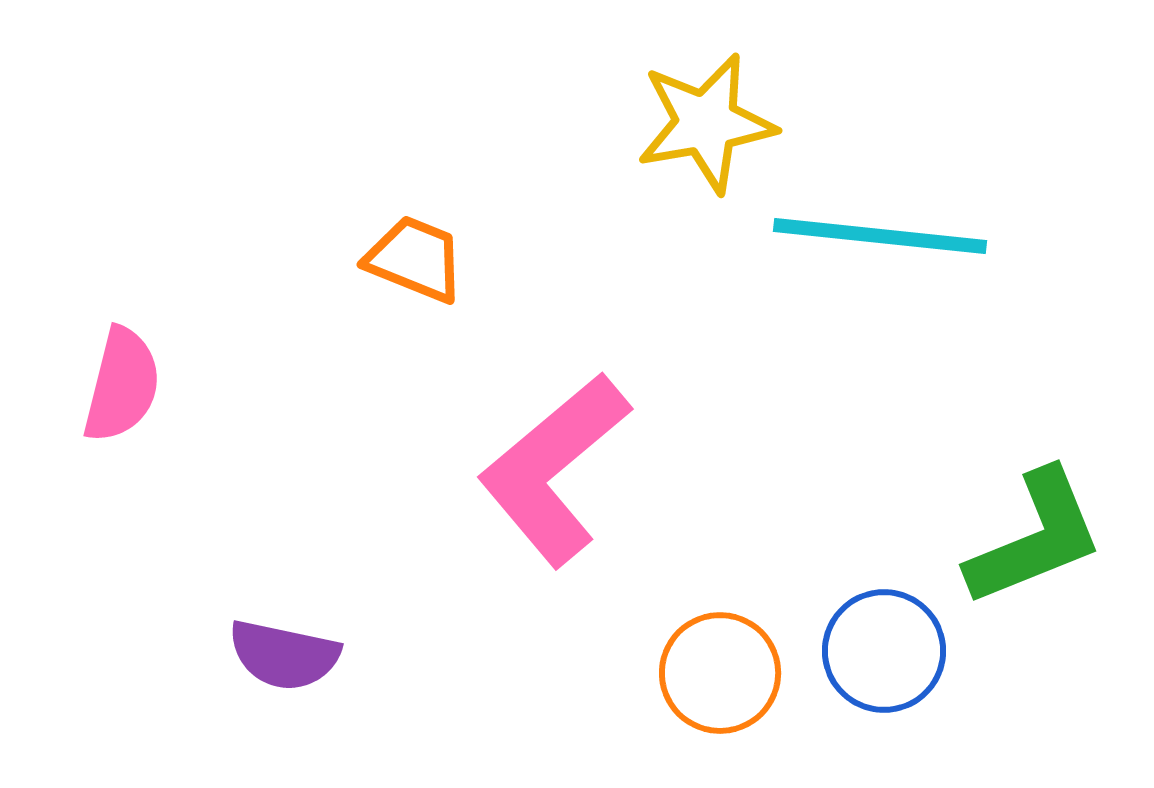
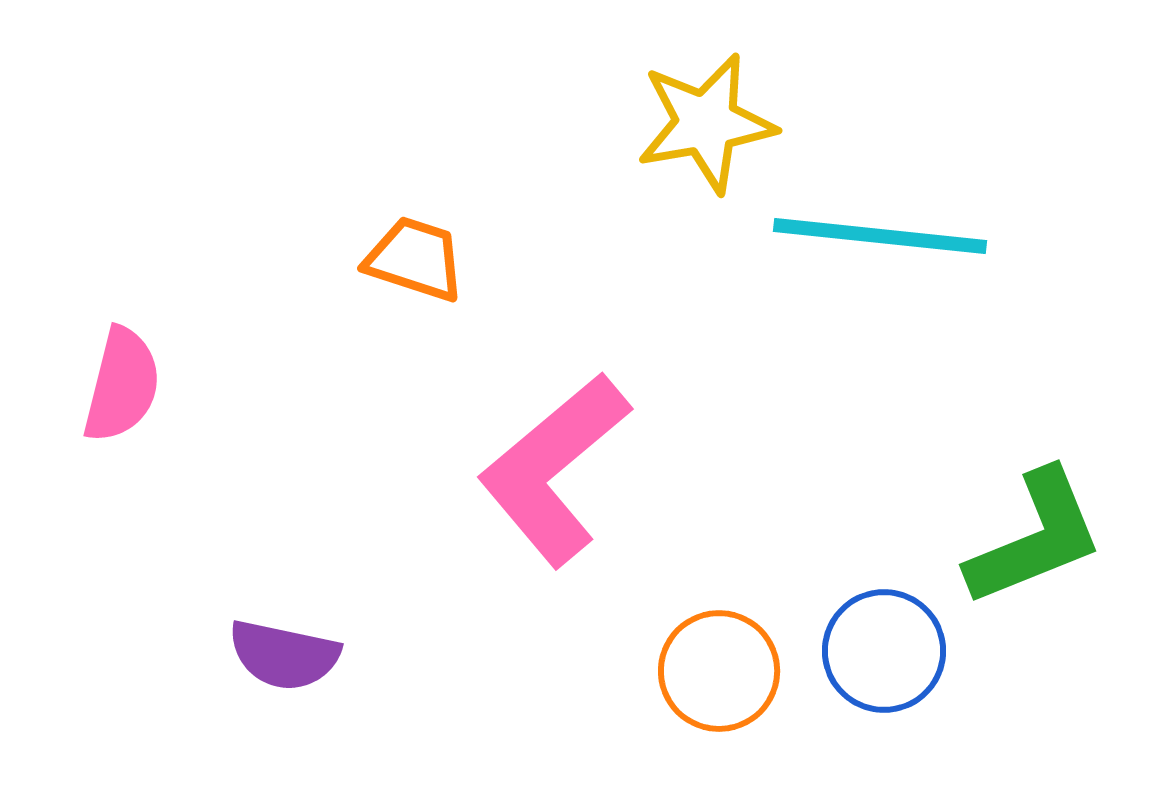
orange trapezoid: rotated 4 degrees counterclockwise
orange circle: moved 1 px left, 2 px up
